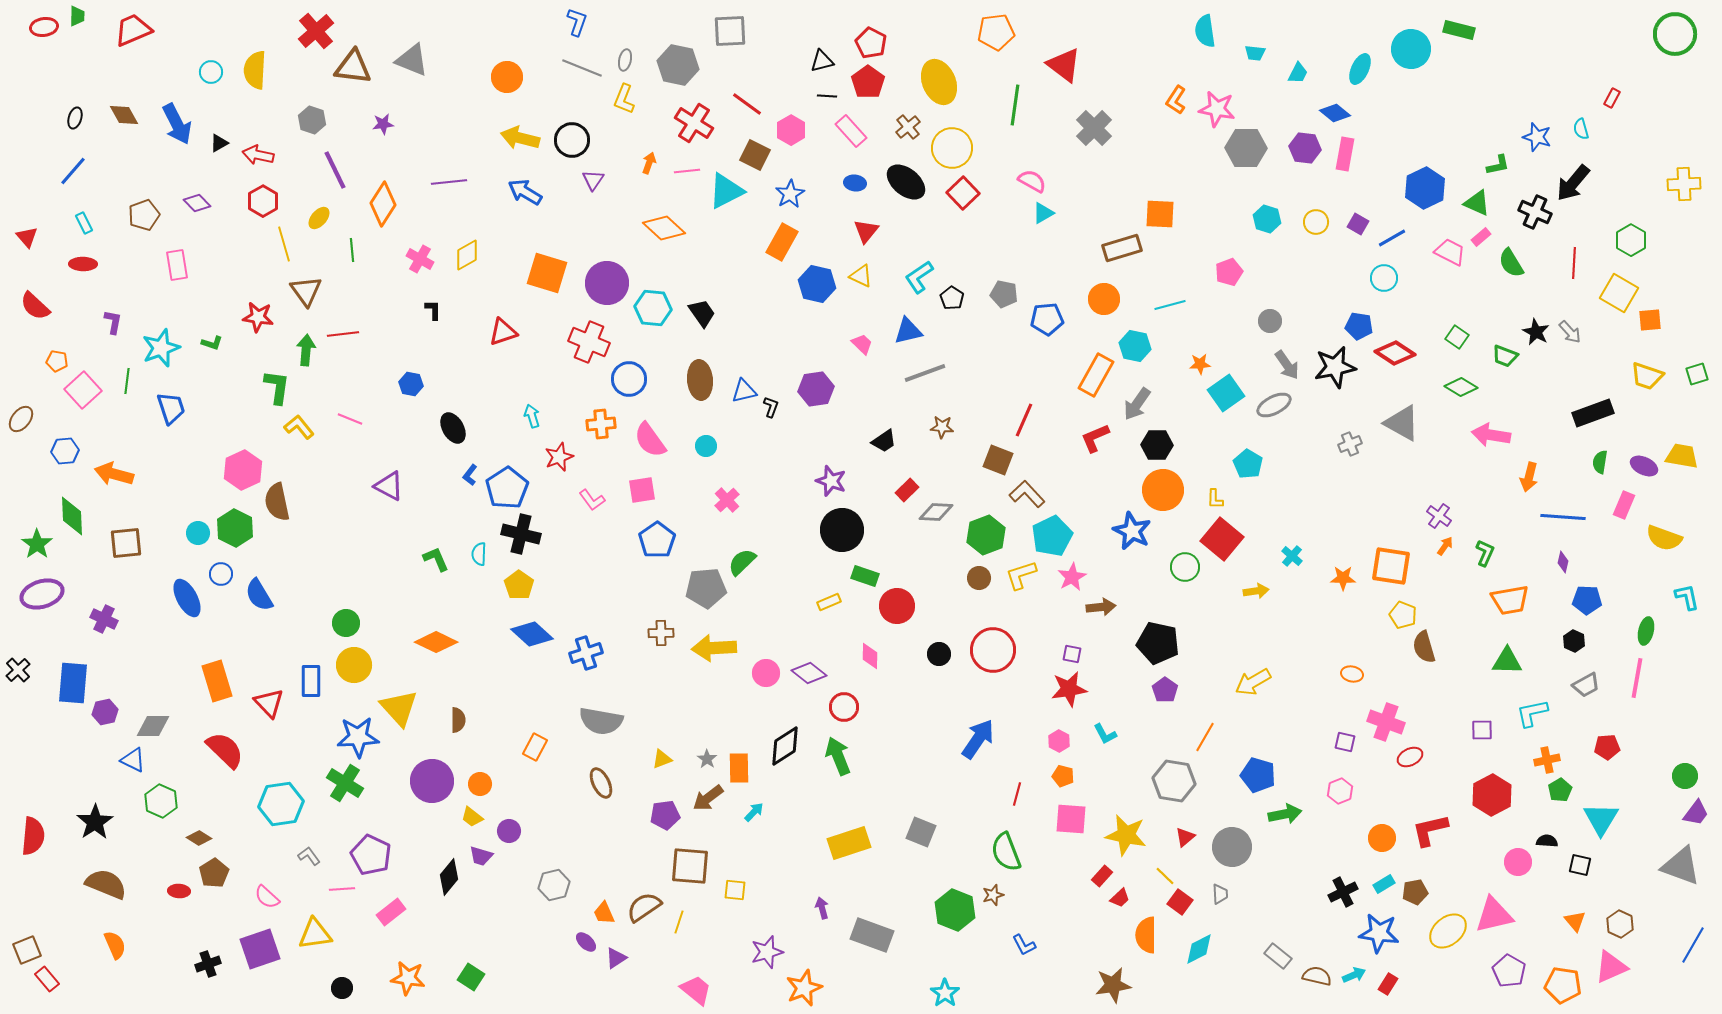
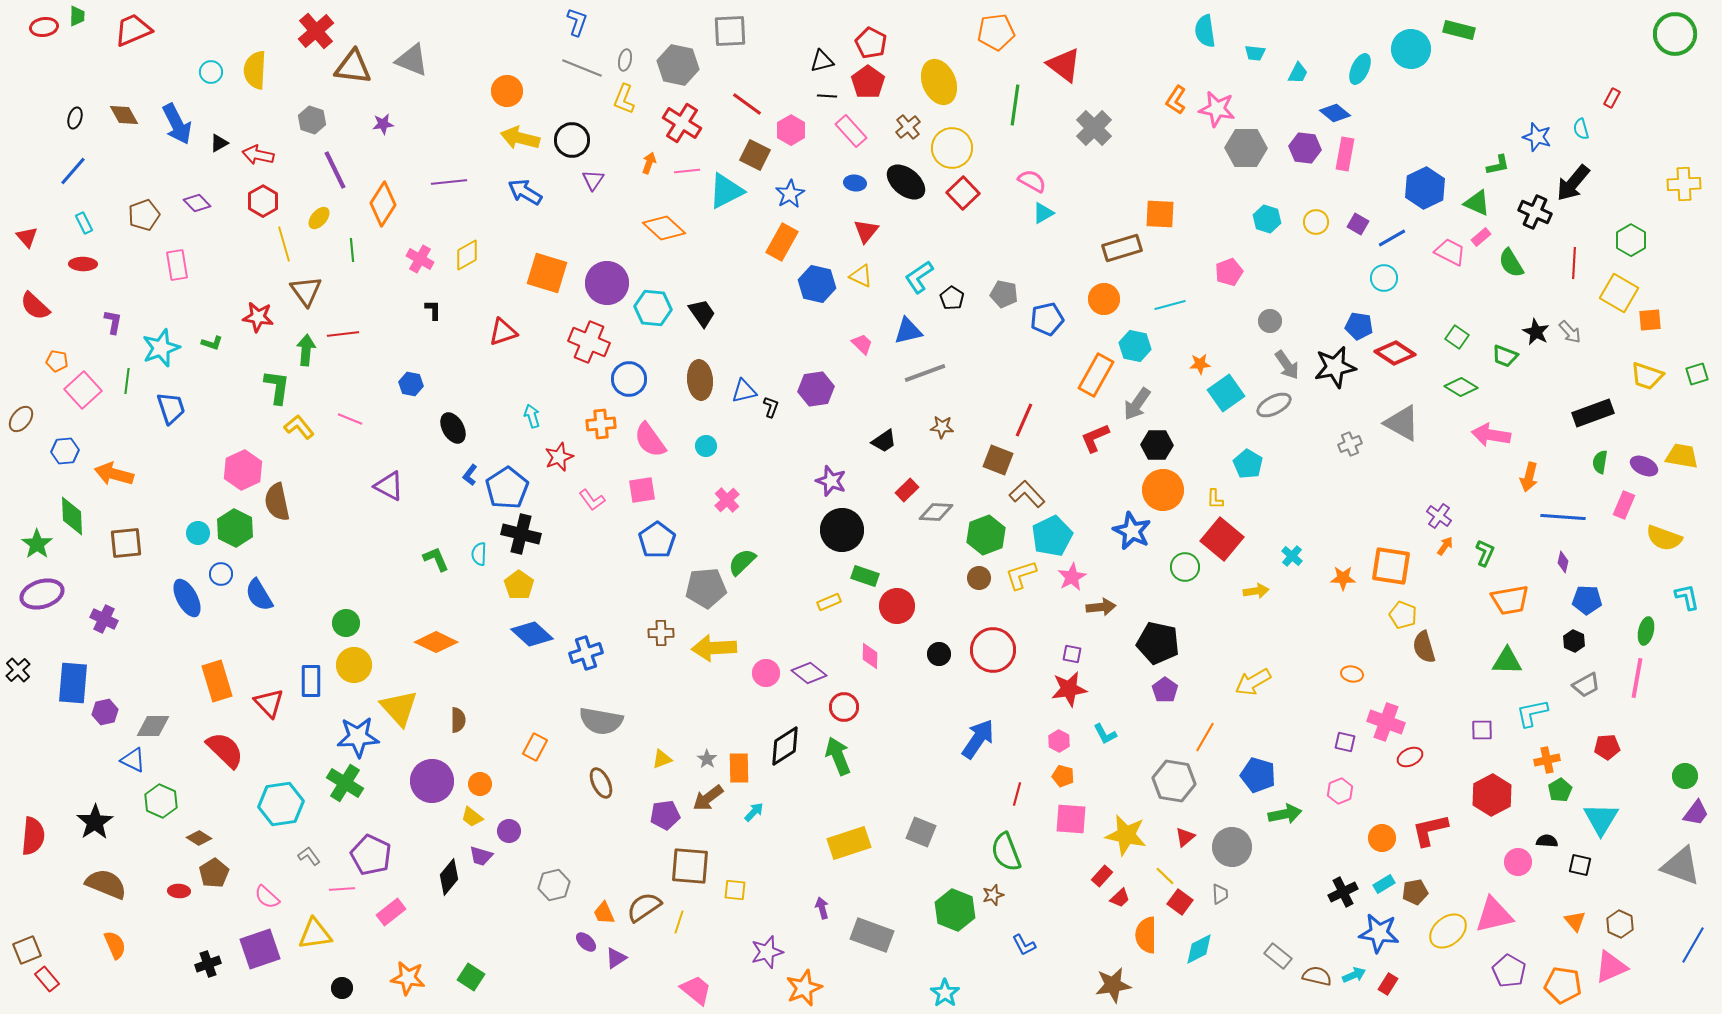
orange circle at (507, 77): moved 14 px down
red cross at (694, 123): moved 12 px left
blue pentagon at (1047, 319): rotated 8 degrees counterclockwise
